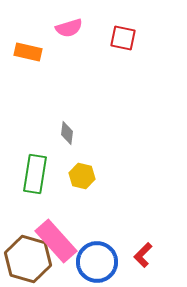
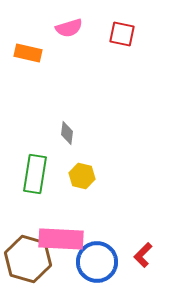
red square: moved 1 px left, 4 px up
orange rectangle: moved 1 px down
pink rectangle: moved 5 px right, 2 px up; rotated 45 degrees counterclockwise
